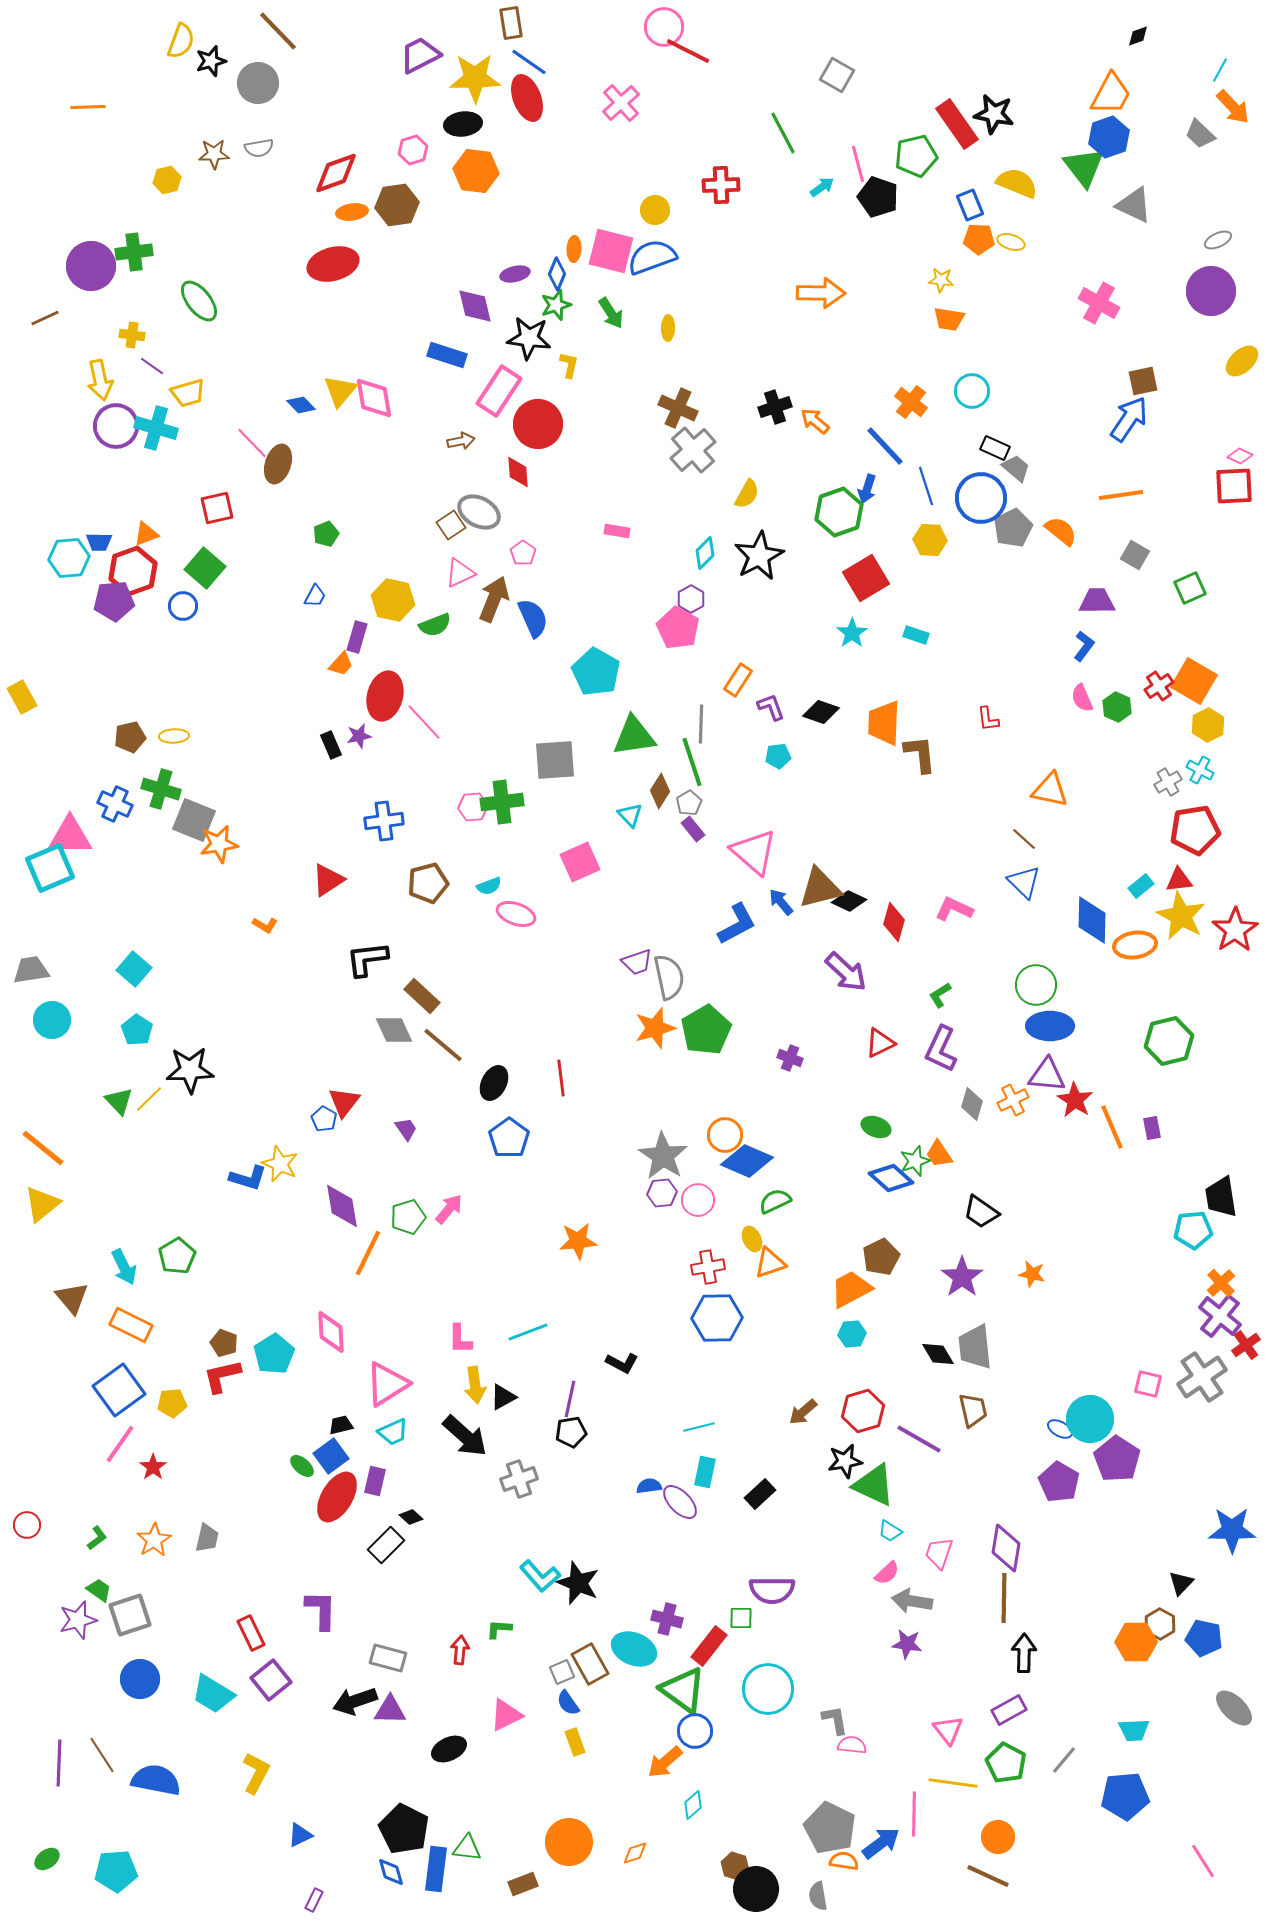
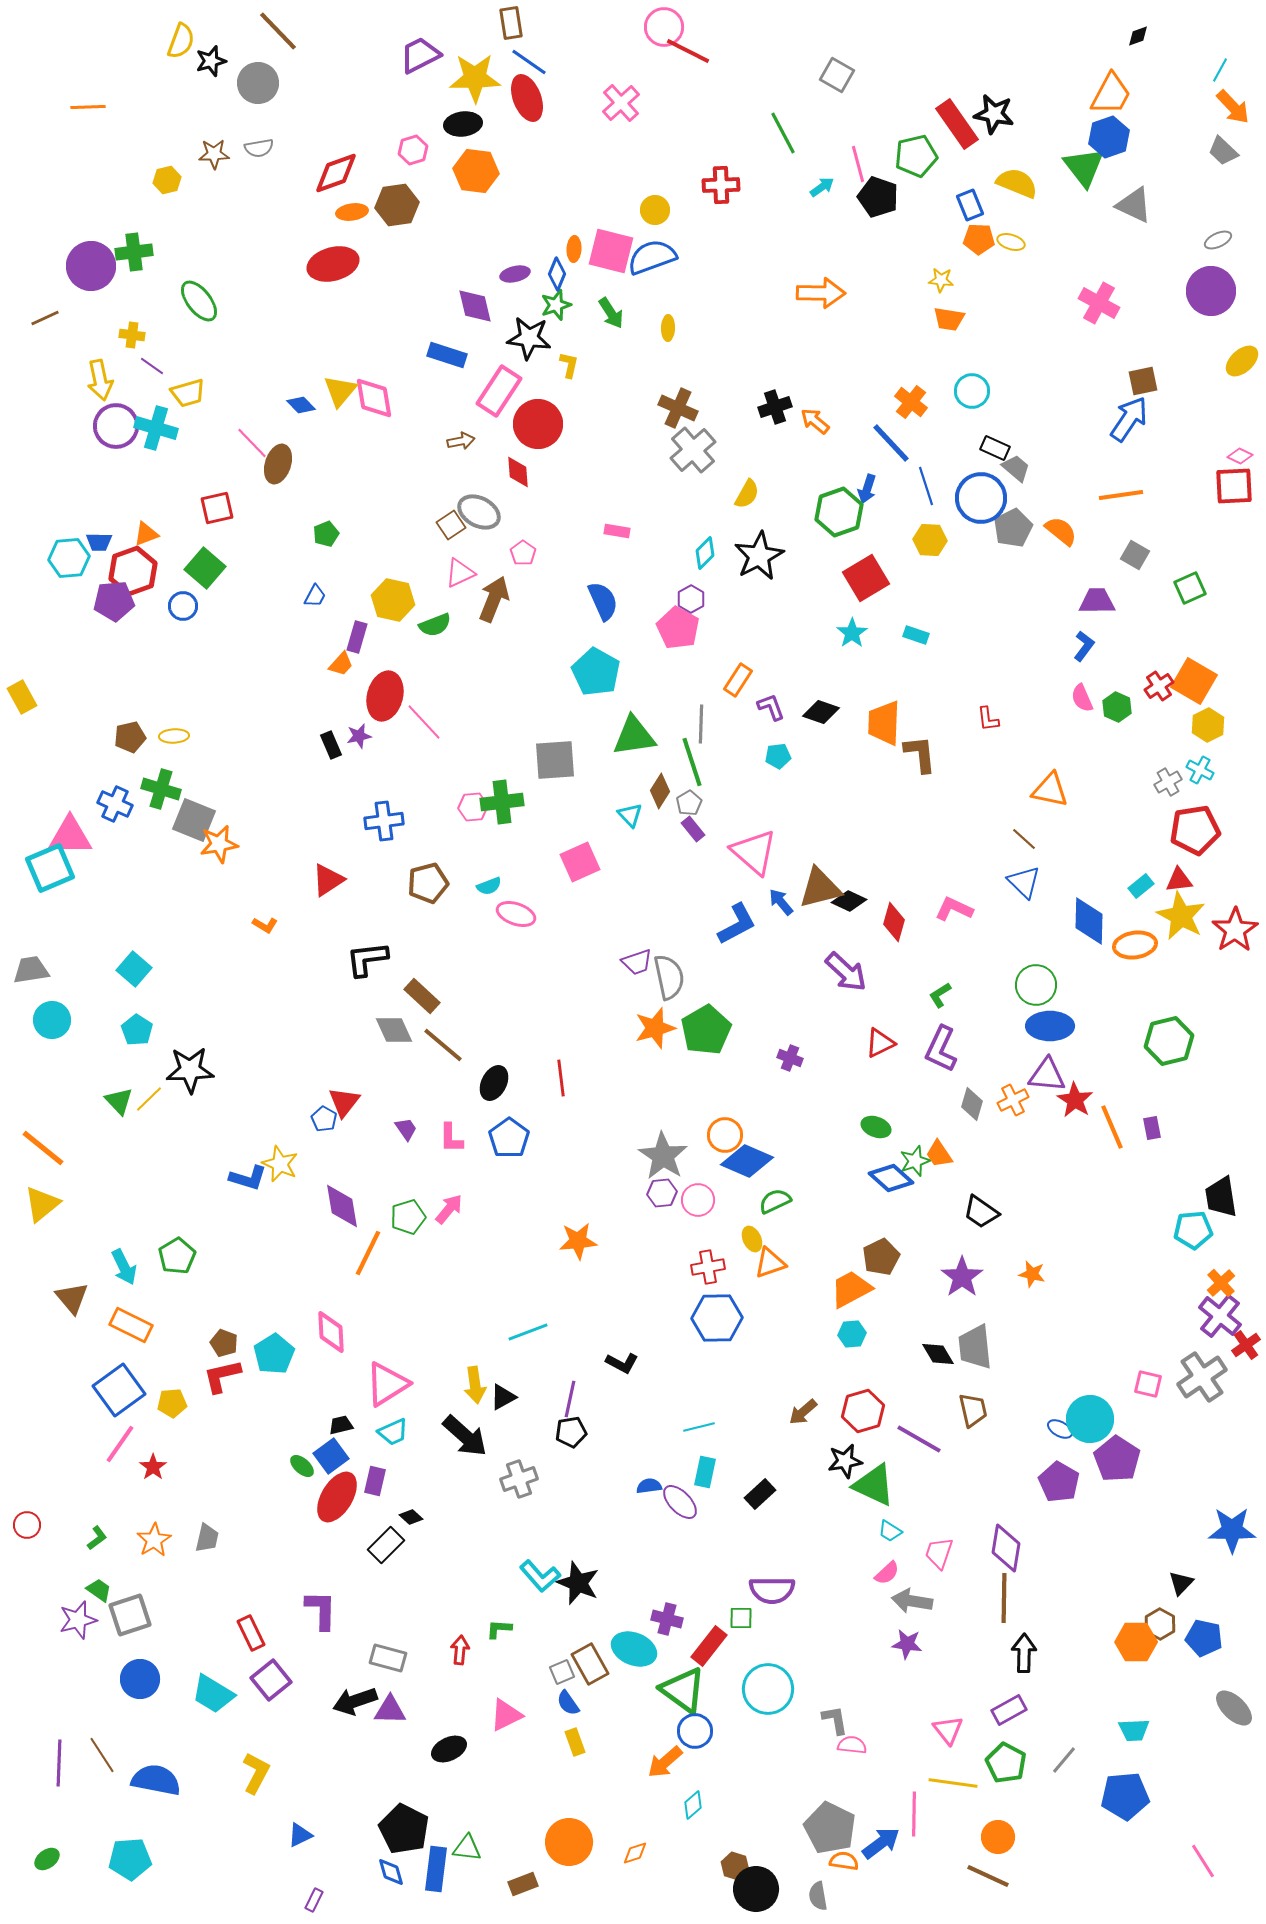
gray trapezoid at (1200, 134): moved 23 px right, 17 px down
blue line at (885, 446): moved 6 px right, 3 px up
blue semicircle at (533, 618): moved 70 px right, 17 px up
blue diamond at (1092, 920): moved 3 px left, 1 px down
pink L-shape at (460, 1339): moved 9 px left, 201 px up
cyan pentagon at (116, 1871): moved 14 px right, 12 px up
